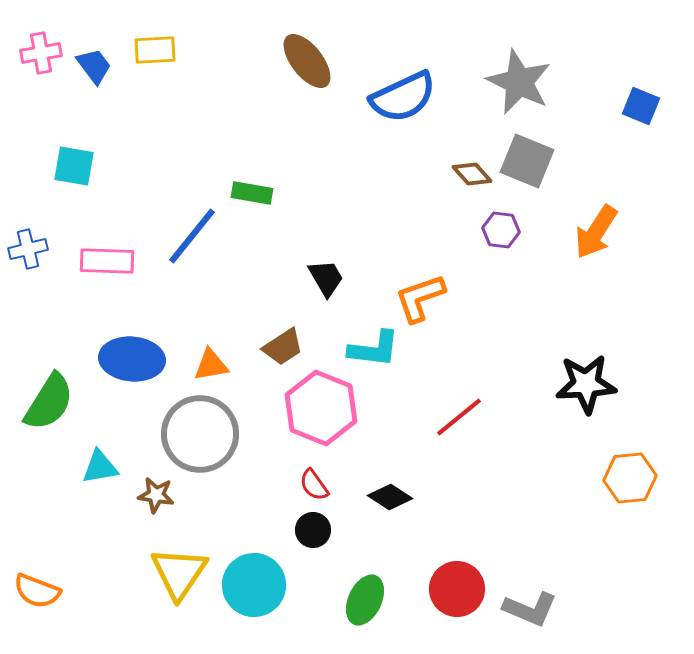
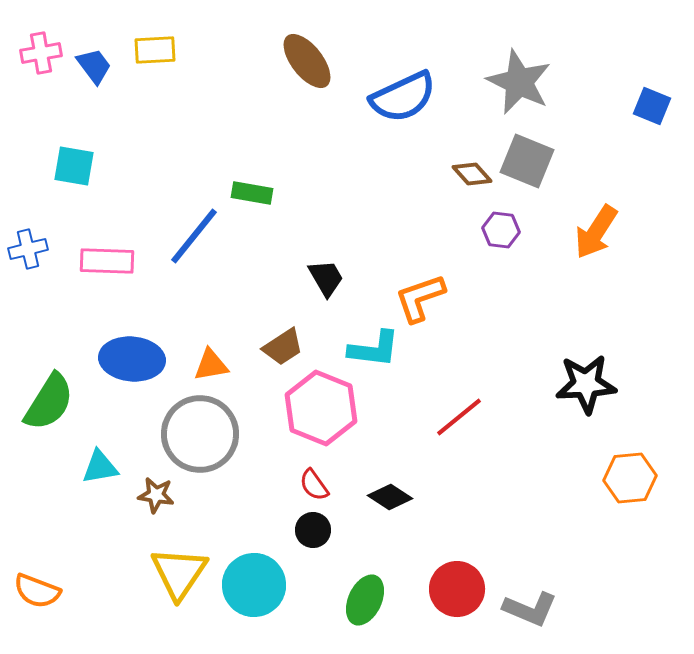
blue square: moved 11 px right
blue line: moved 2 px right
